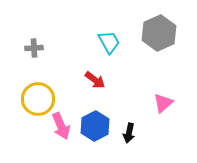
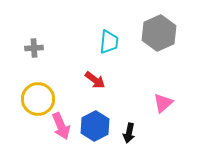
cyan trapezoid: rotated 35 degrees clockwise
